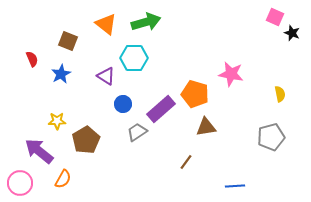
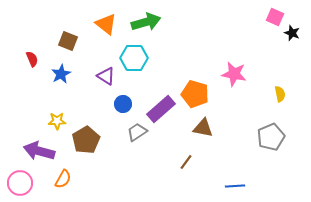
pink star: moved 3 px right
brown triangle: moved 3 px left, 1 px down; rotated 20 degrees clockwise
gray pentagon: rotated 8 degrees counterclockwise
purple arrow: rotated 24 degrees counterclockwise
